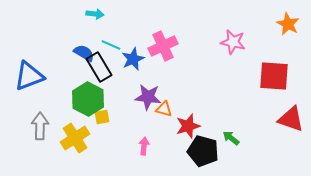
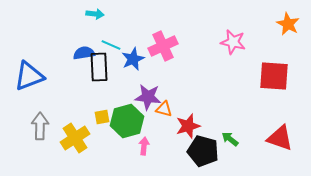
blue semicircle: rotated 40 degrees counterclockwise
black rectangle: rotated 28 degrees clockwise
green hexagon: moved 39 px right, 22 px down; rotated 16 degrees clockwise
red triangle: moved 11 px left, 19 px down
green arrow: moved 1 px left, 1 px down
